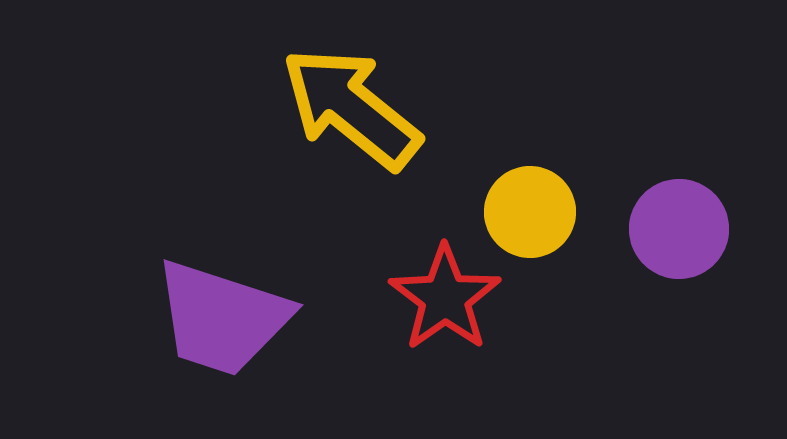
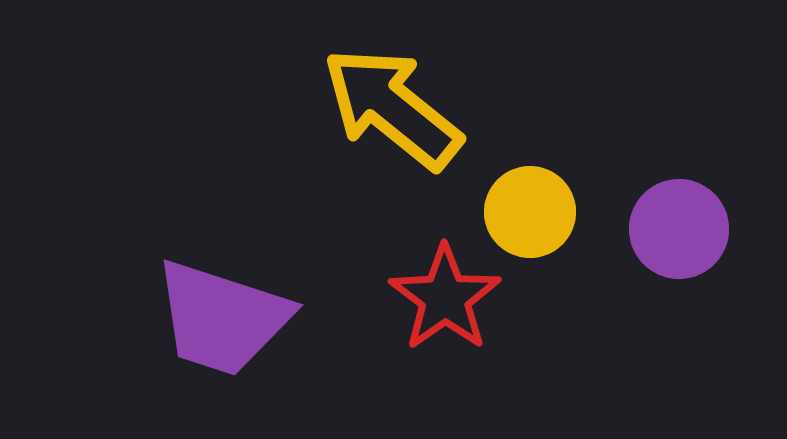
yellow arrow: moved 41 px right
